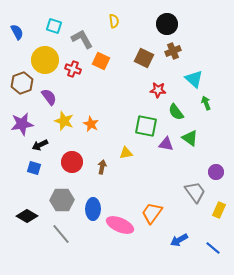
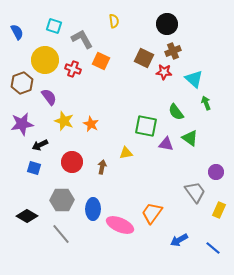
red star: moved 6 px right, 18 px up
